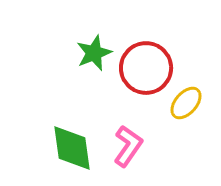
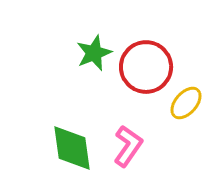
red circle: moved 1 px up
